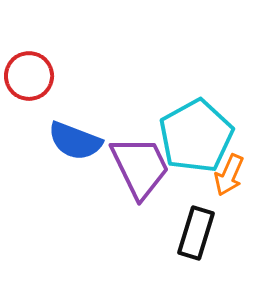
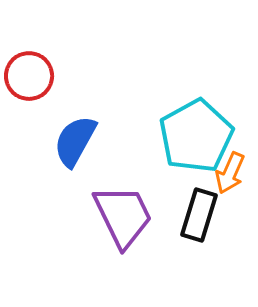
blue semicircle: rotated 98 degrees clockwise
purple trapezoid: moved 17 px left, 49 px down
orange arrow: moved 1 px right, 2 px up
black rectangle: moved 3 px right, 18 px up
